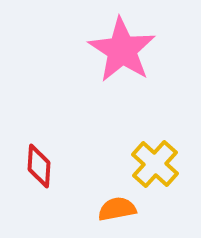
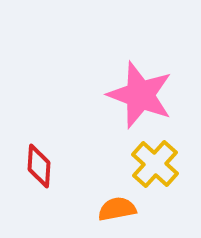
pink star: moved 18 px right, 45 px down; rotated 12 degrees counterclockwise
